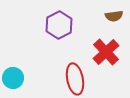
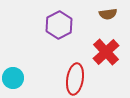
brown semicircle: moved 6 px left, 2 px up
red ellipse: rotated 20 degrees clockwise
